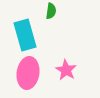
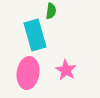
cyan rectangle: moved 10 px right
